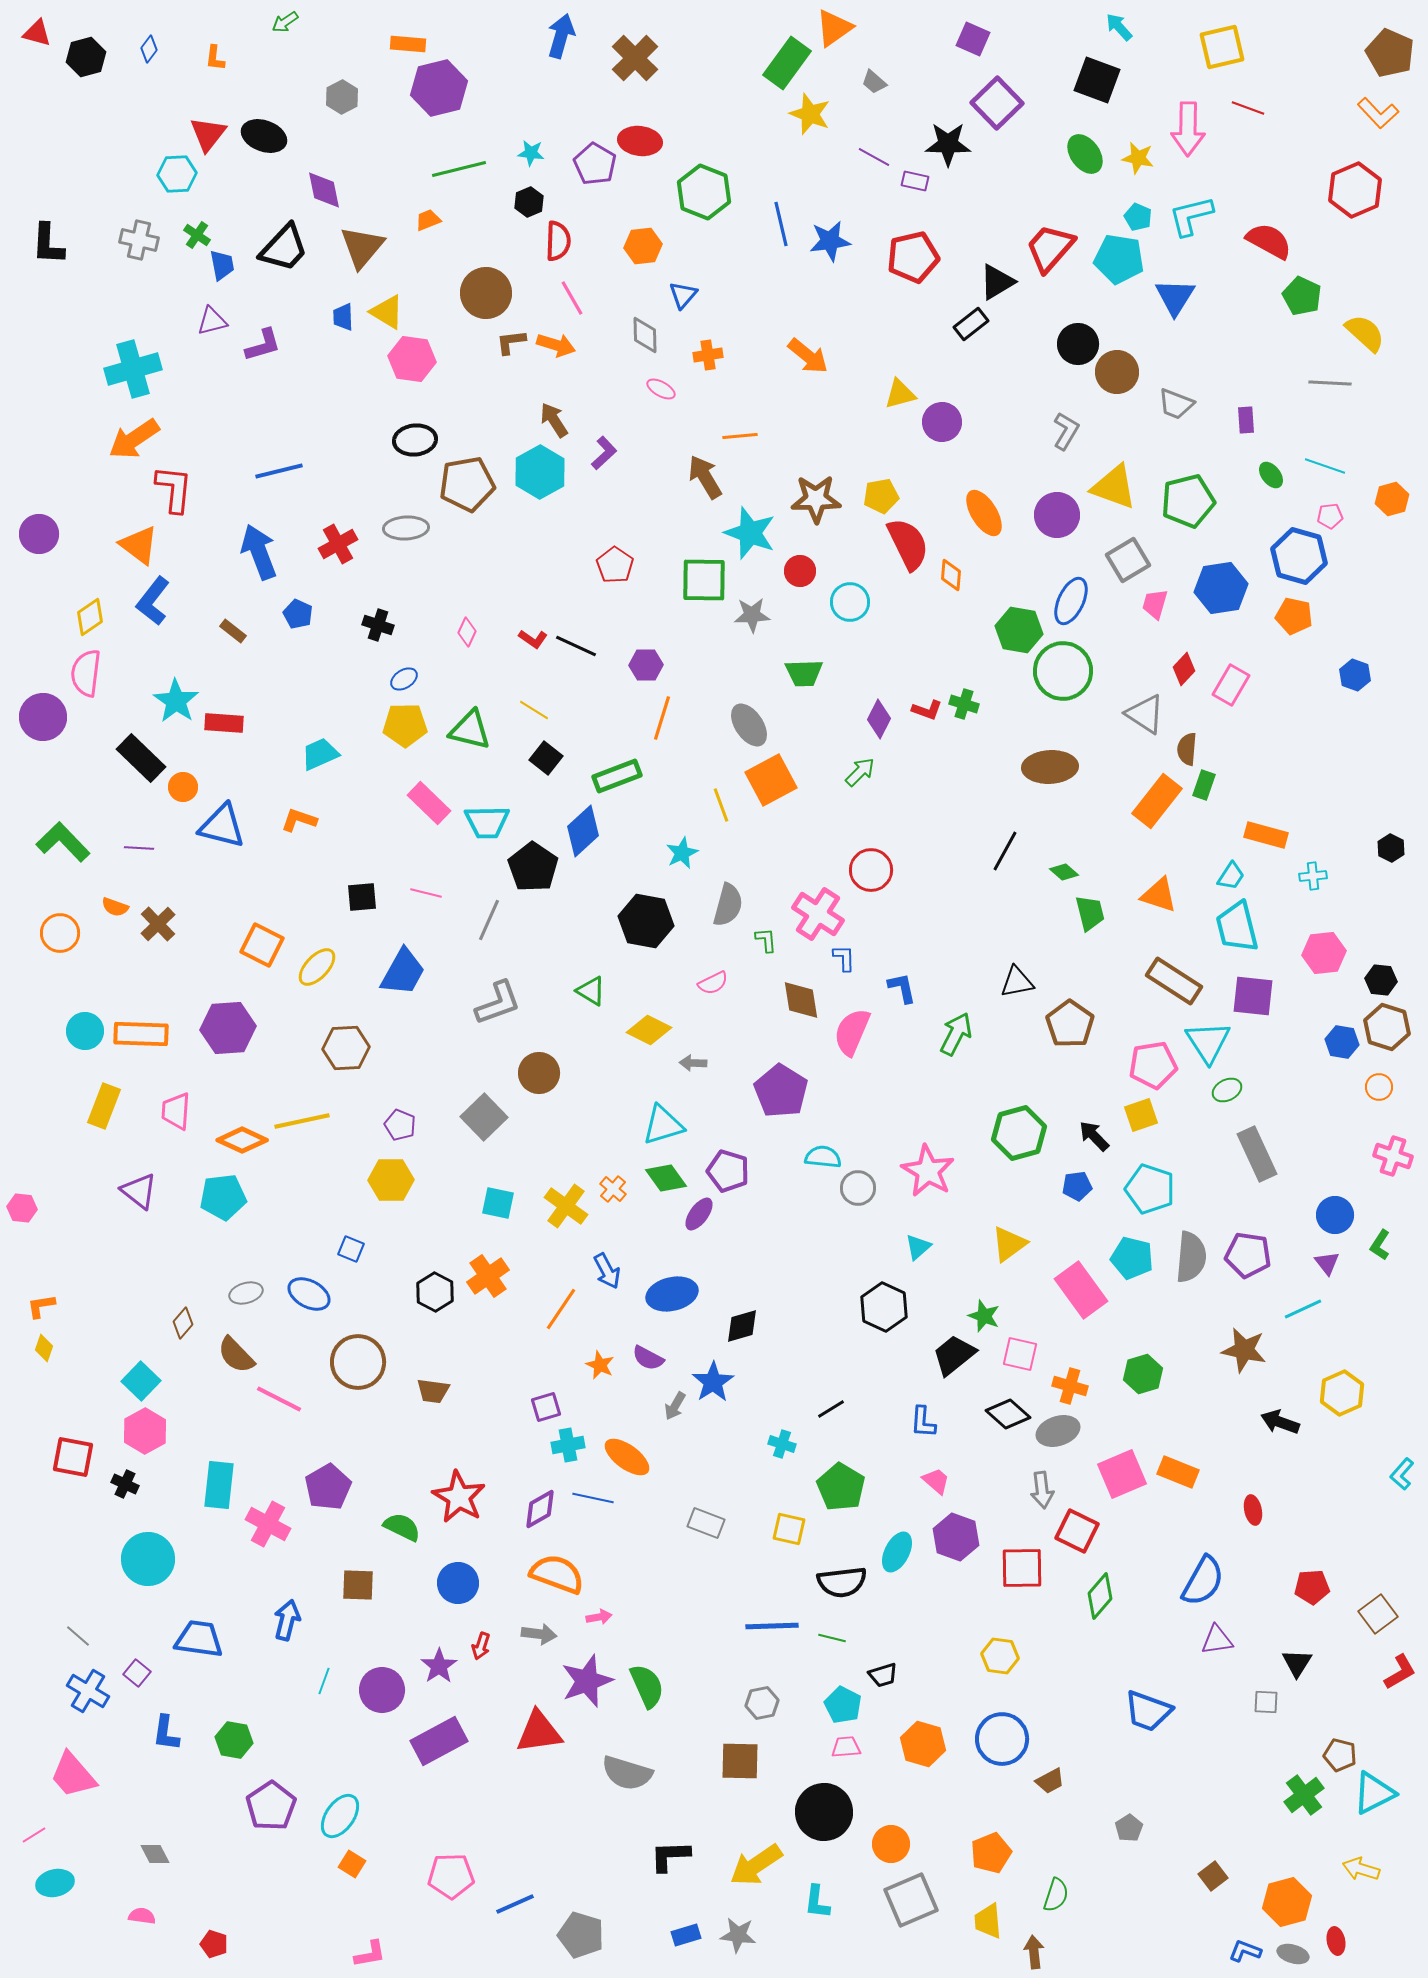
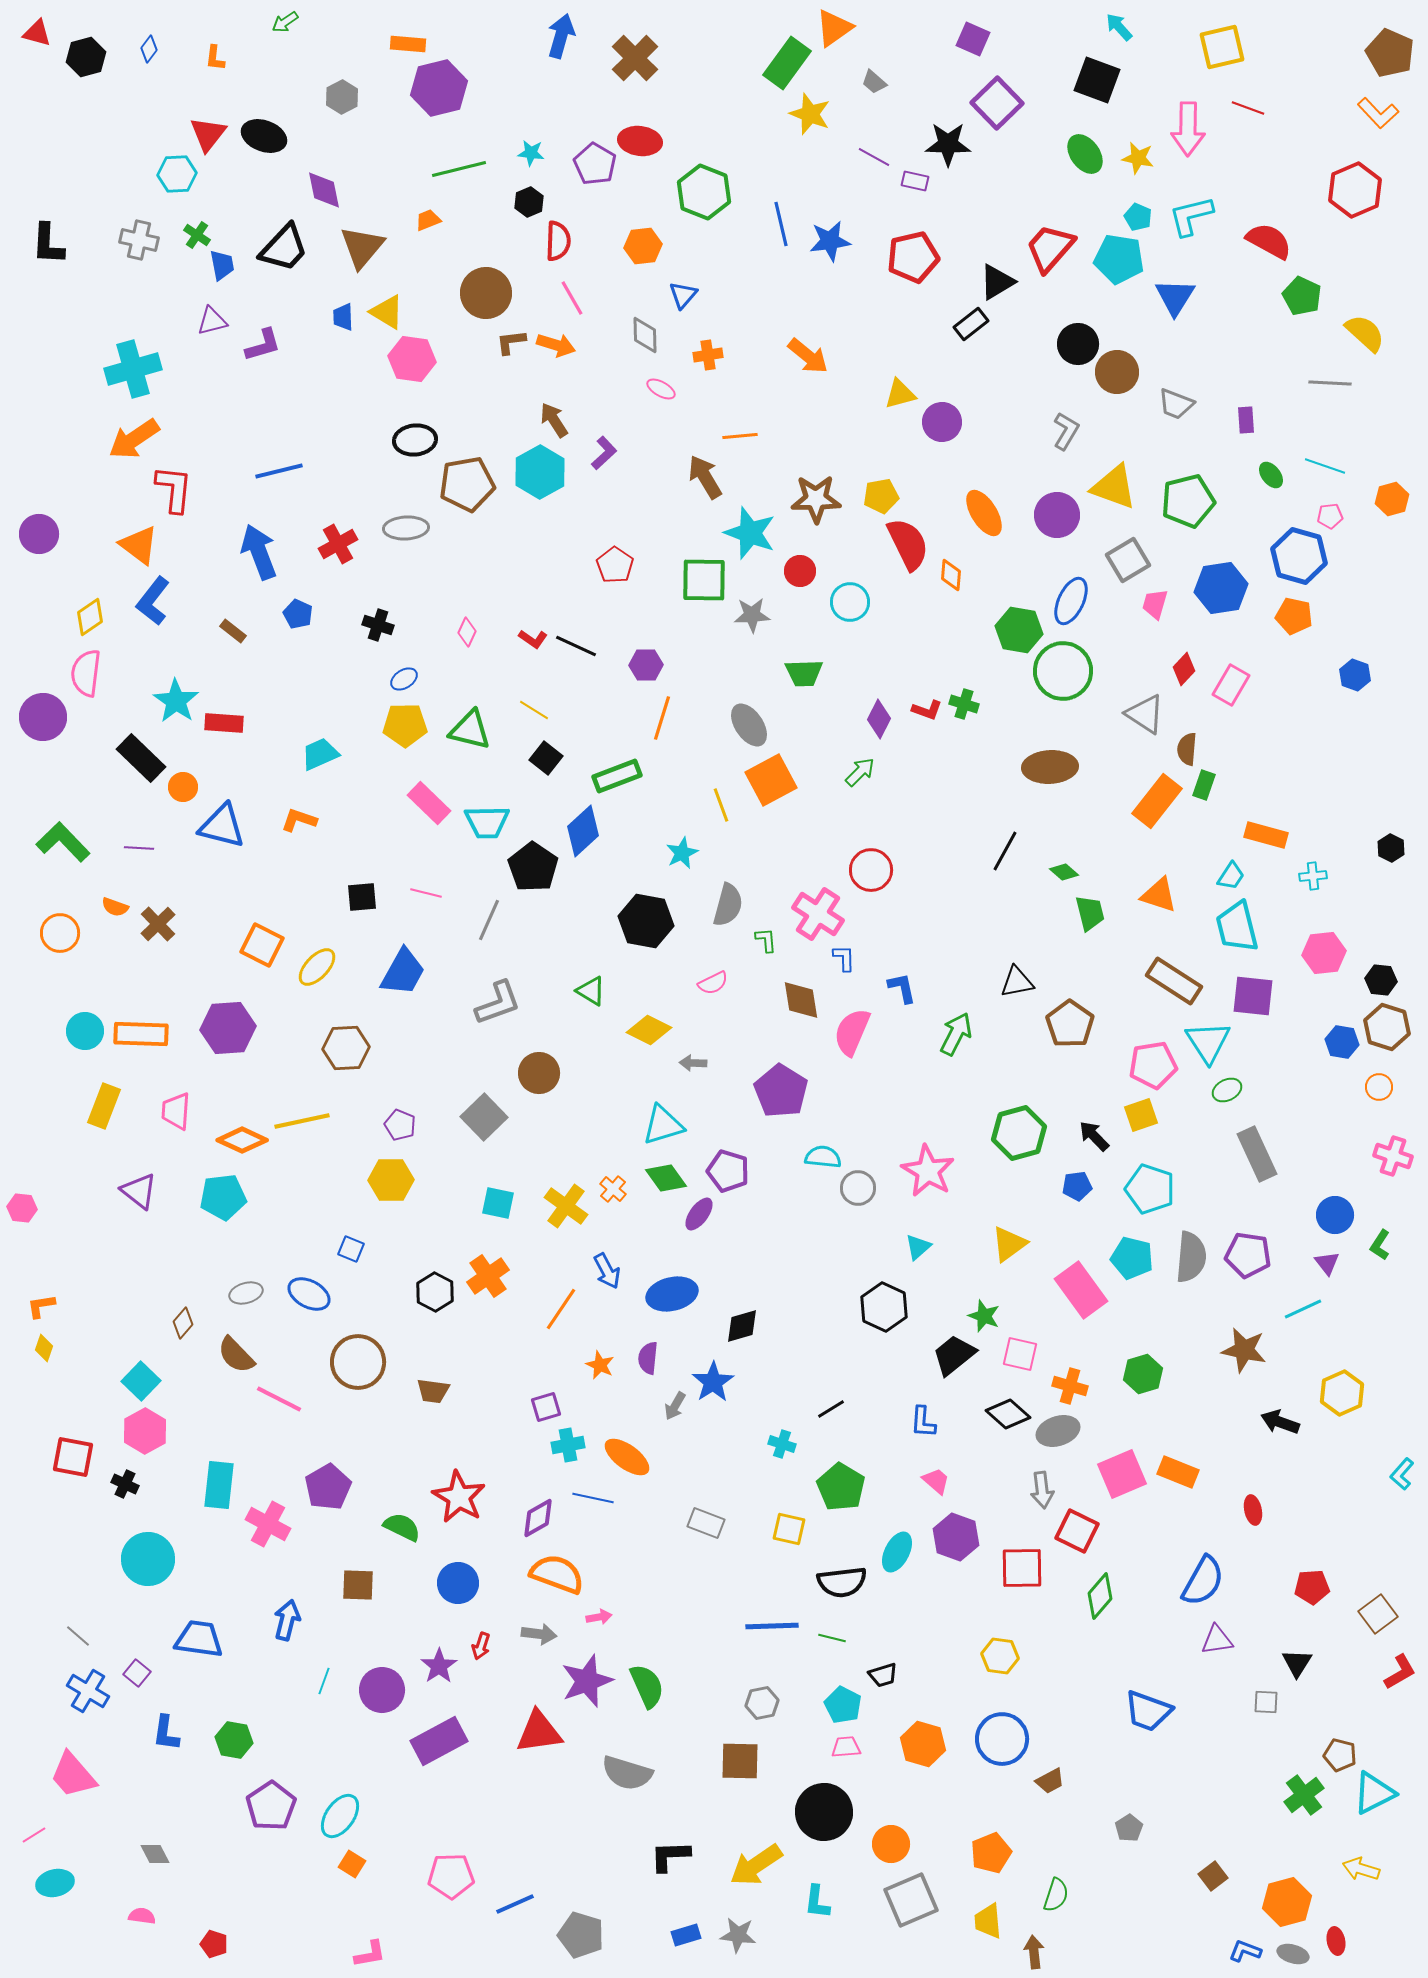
purple semicircle at (648, 1358): rotated 68 degrees clockwise
purple diamond at (540, 1509): moved 2 px left, 9 px down
